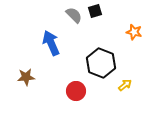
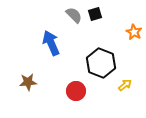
black square: moved 3 px down
orange star: rotated 14 degrees clockwise
brown star: moved 2 px right, 5 px down
